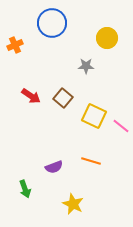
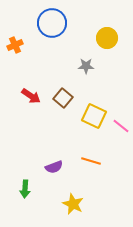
green arrow: rotated 24 degrees clockwise
